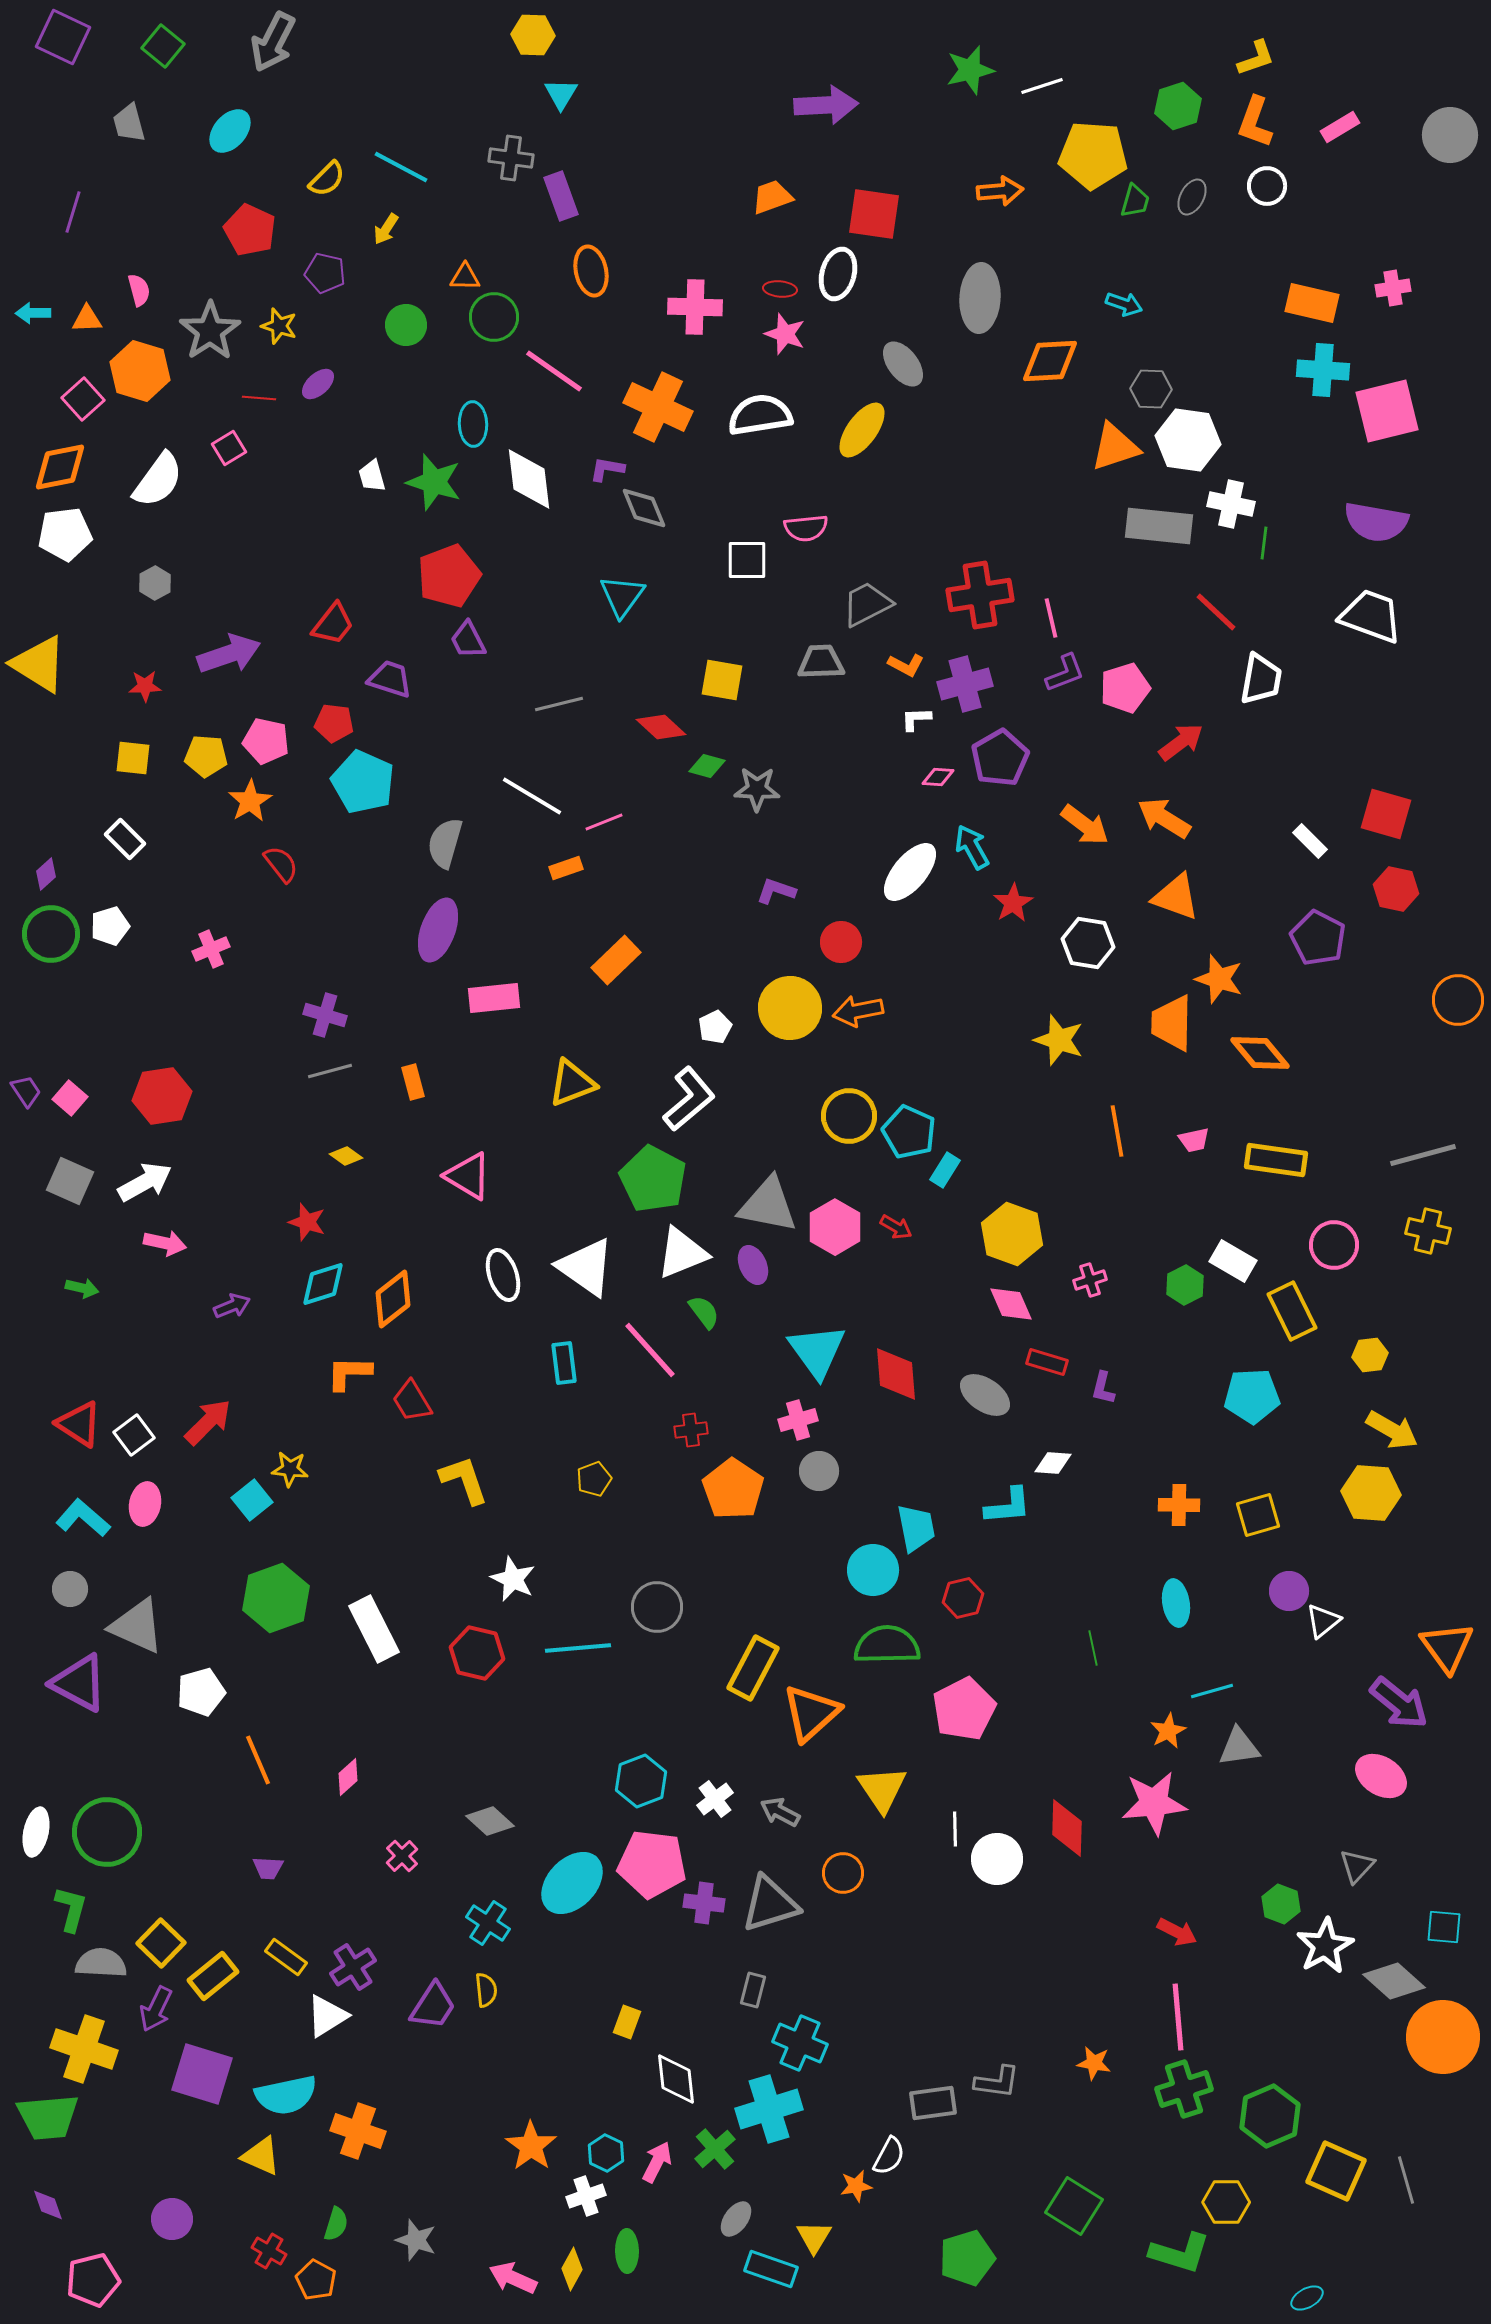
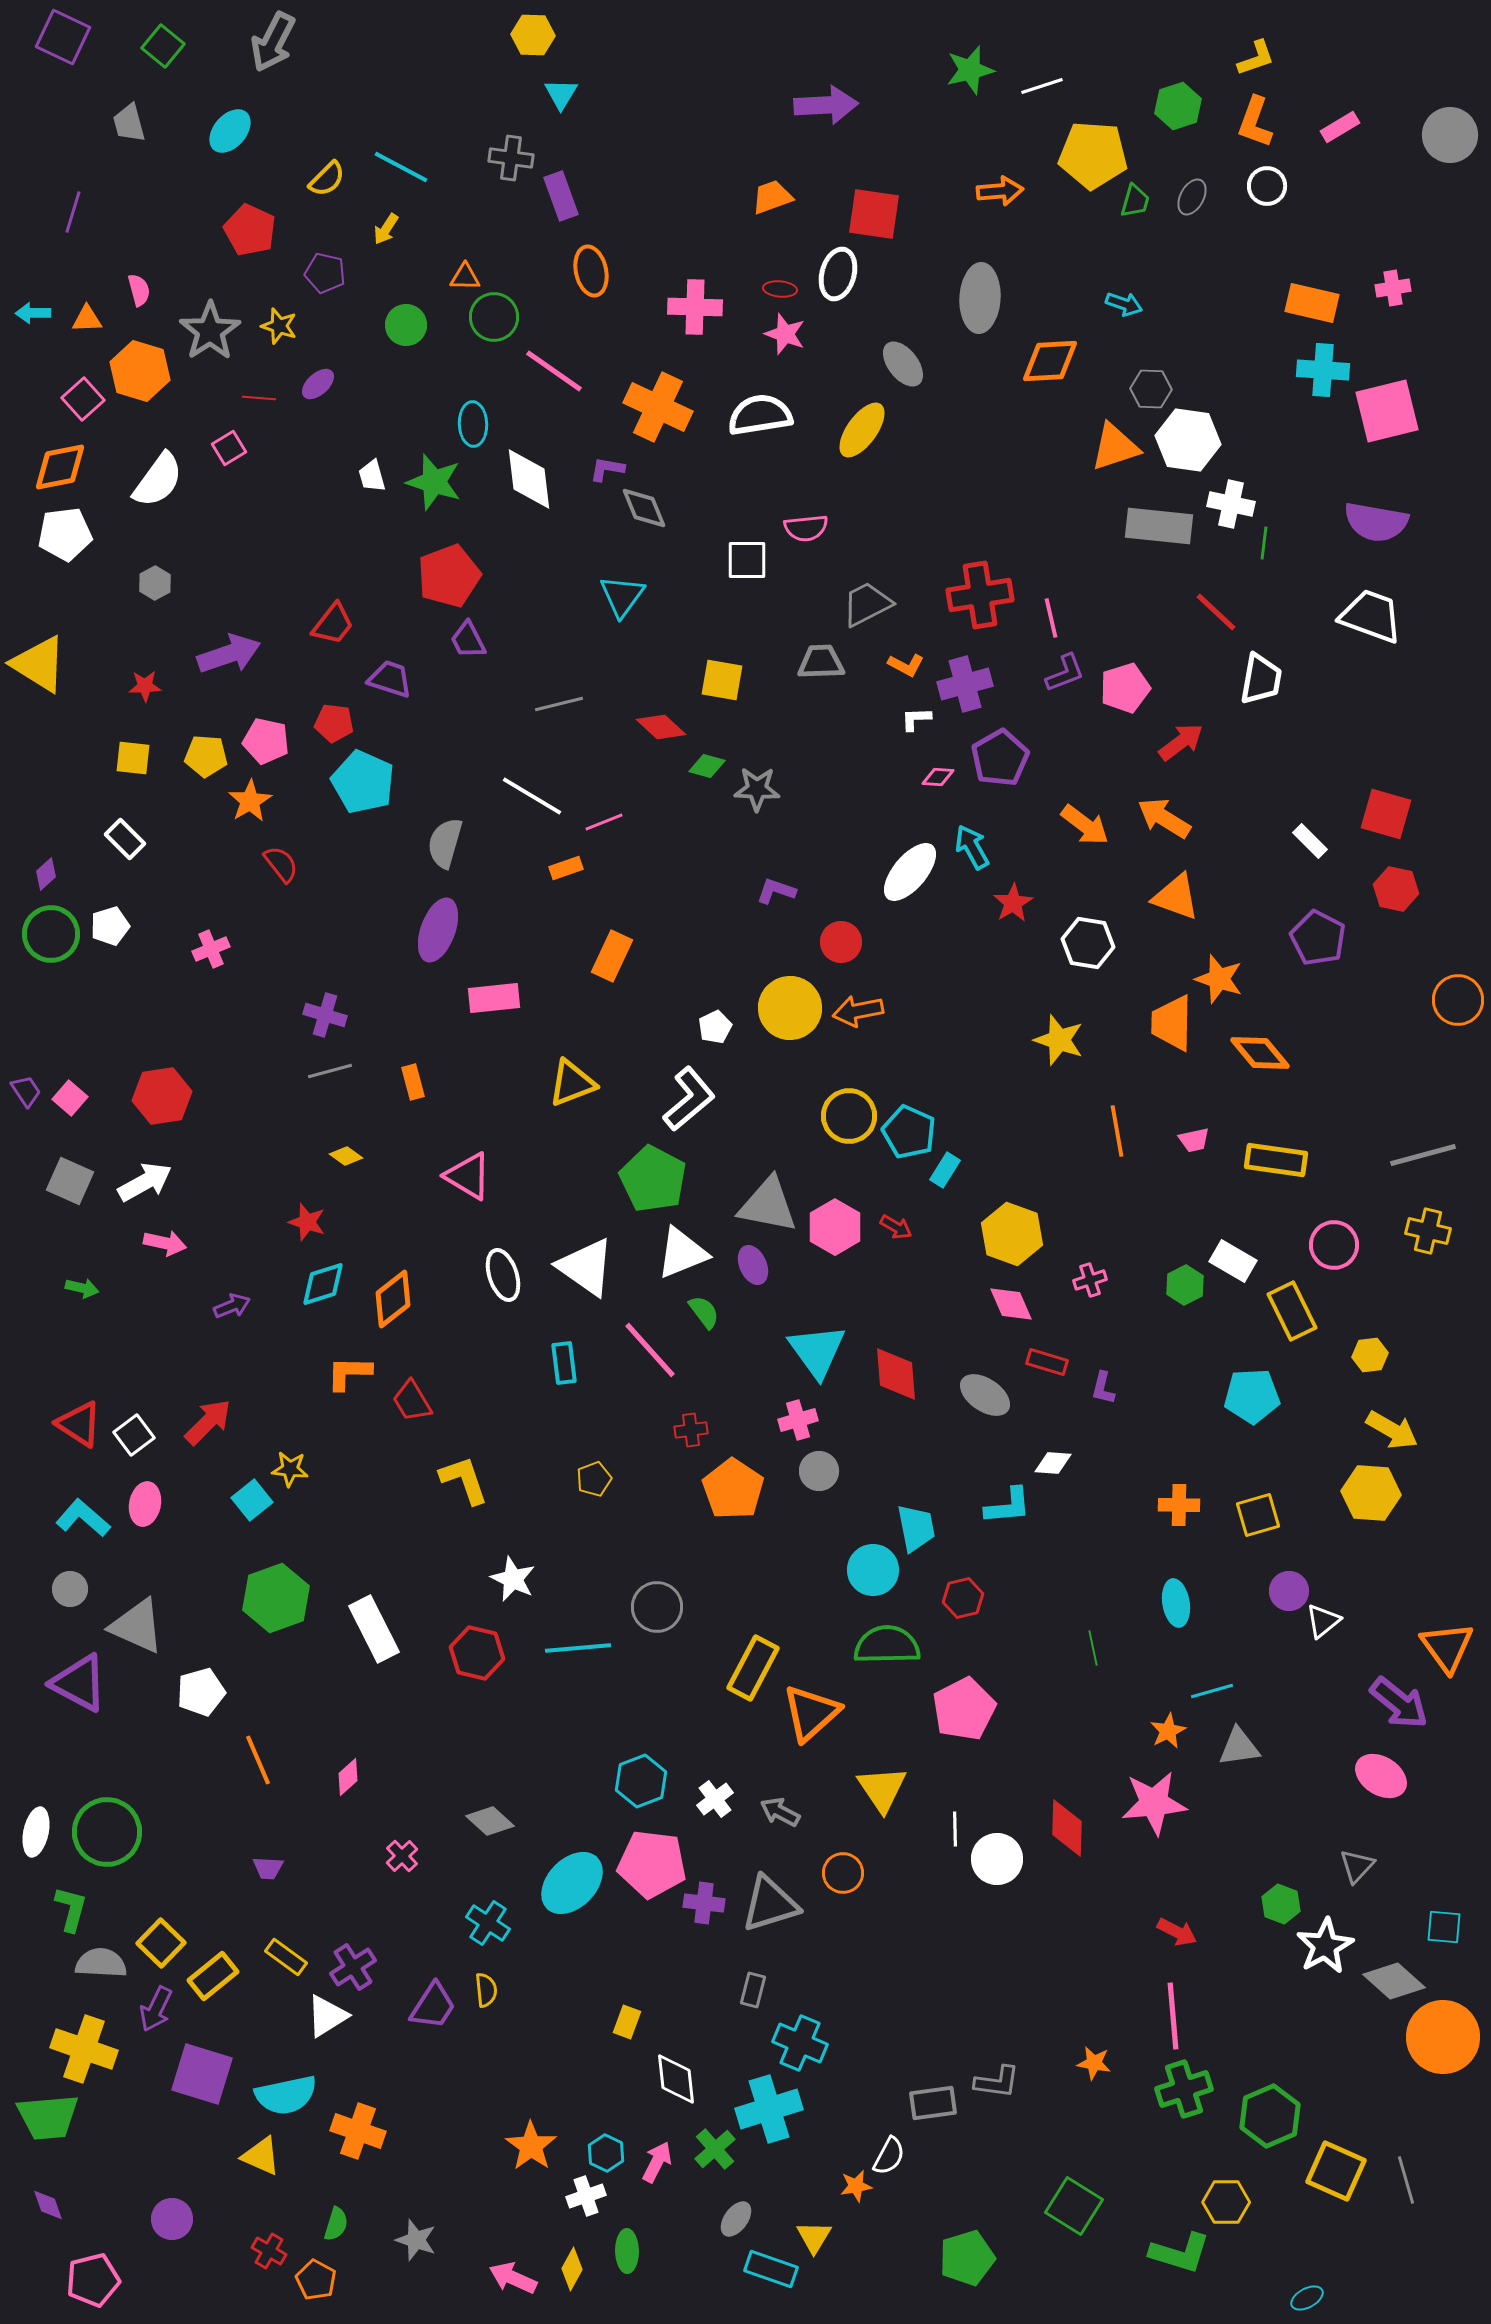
orange rectangle at (616, 960): moved 4 px left, 4 px up; rotated 21 degrees counterclockwise
pink line at (1178, 2017): moved 5 px left, 1 px up
